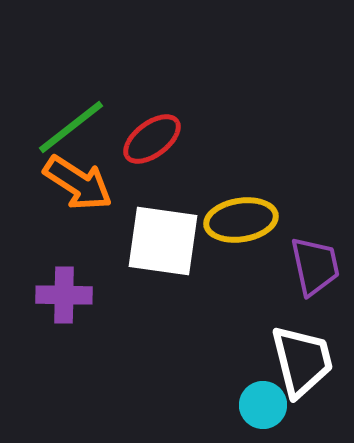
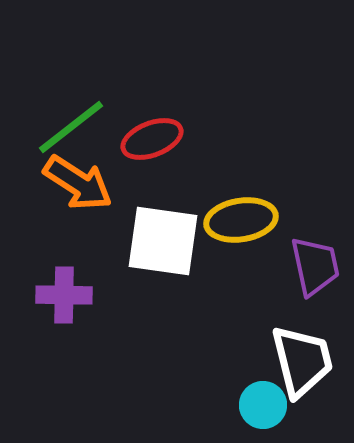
red ellipse: rotated 16 degrees clockwise
